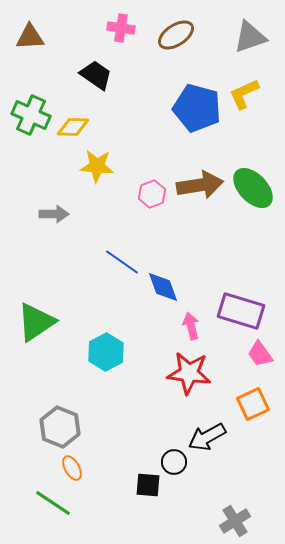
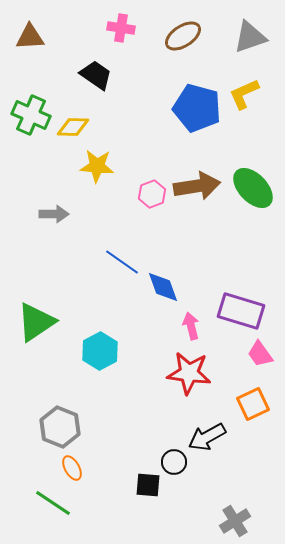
brown ellipse: moved 7 px right, 1 px down
brown arrow: moved 3 px left, 1 px down
cyan hexagon: moved 6 px left, 1 px up
